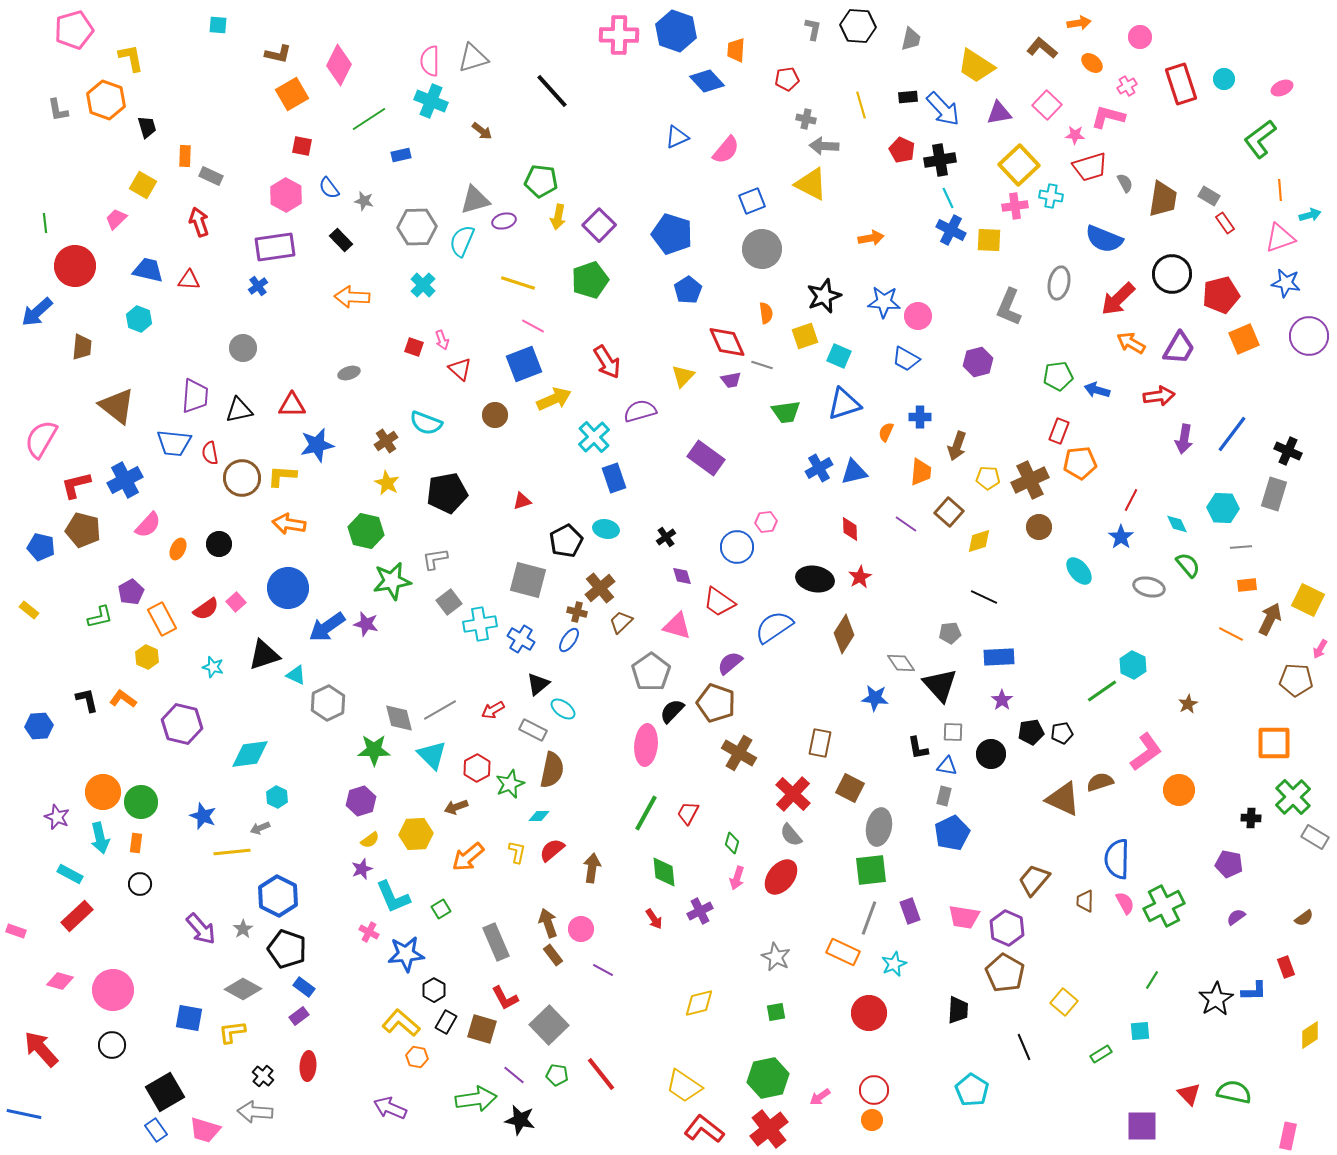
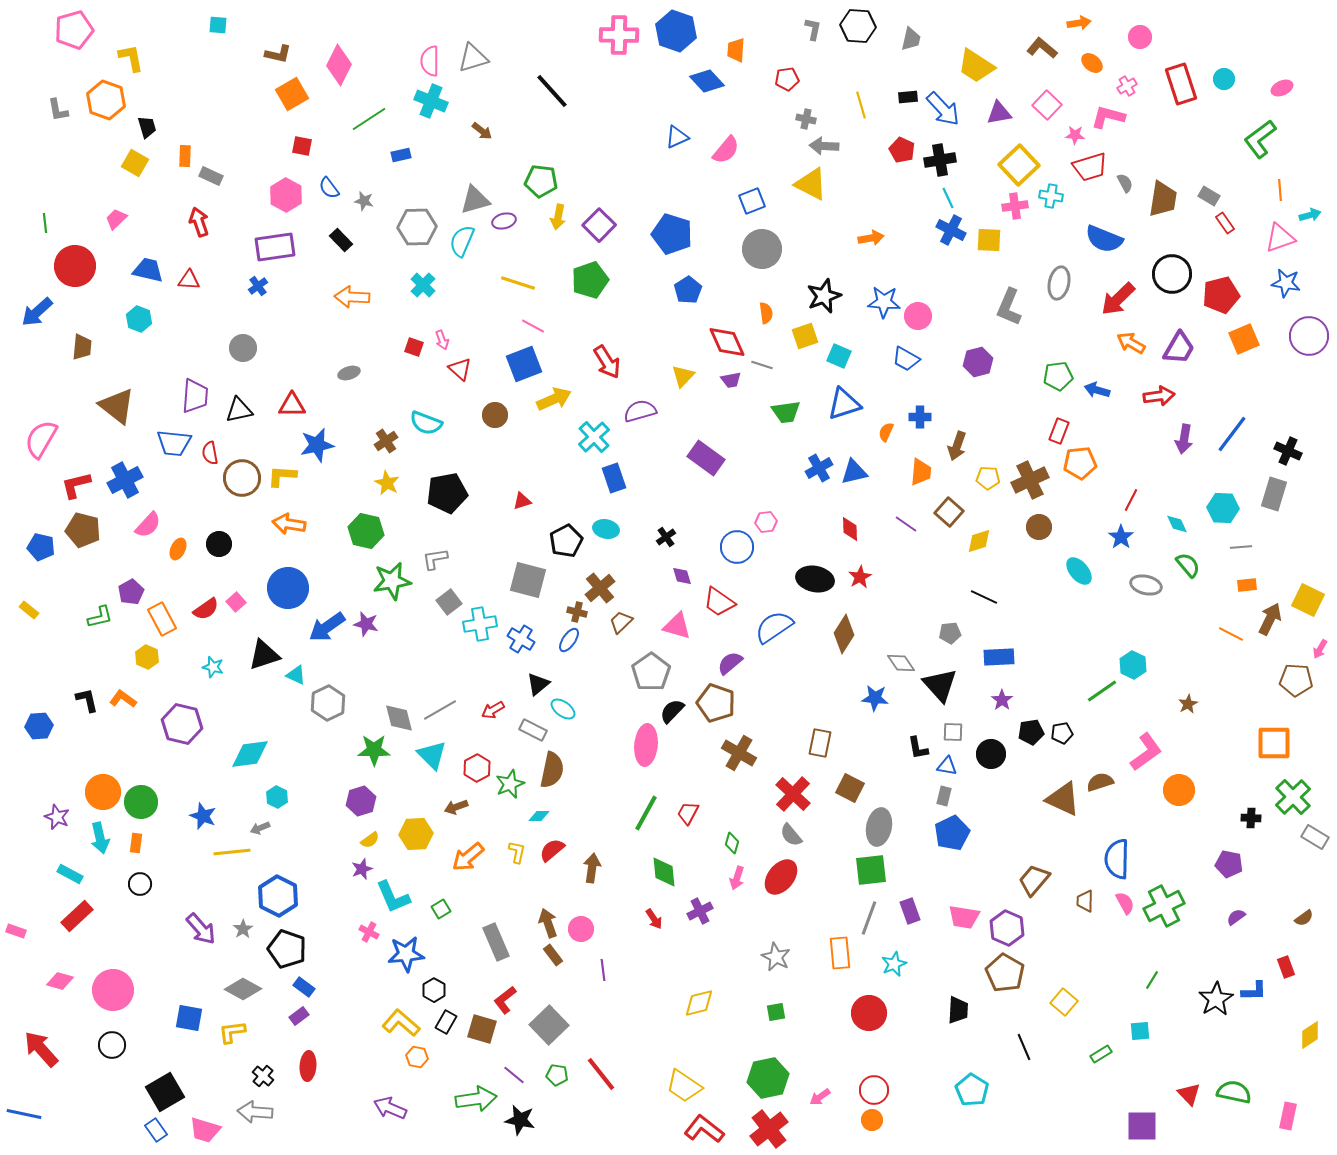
yellow square at (143, 185): moved 8 px left, 22 px up
gray ellipse at (1149, 587): moved 3 px left, 2 px up
orange rectangle at (843, 952): moved 3 px left, 1 px down; rotated 60 degrees clockwise
purple line at (603, 970): rotated 55 degrees clockwise
red L-shape at (505, 998): moved 2 px down; rotated 80 degrees clockwise
pink rectangle at (1288, 1136): moved 20 px up
